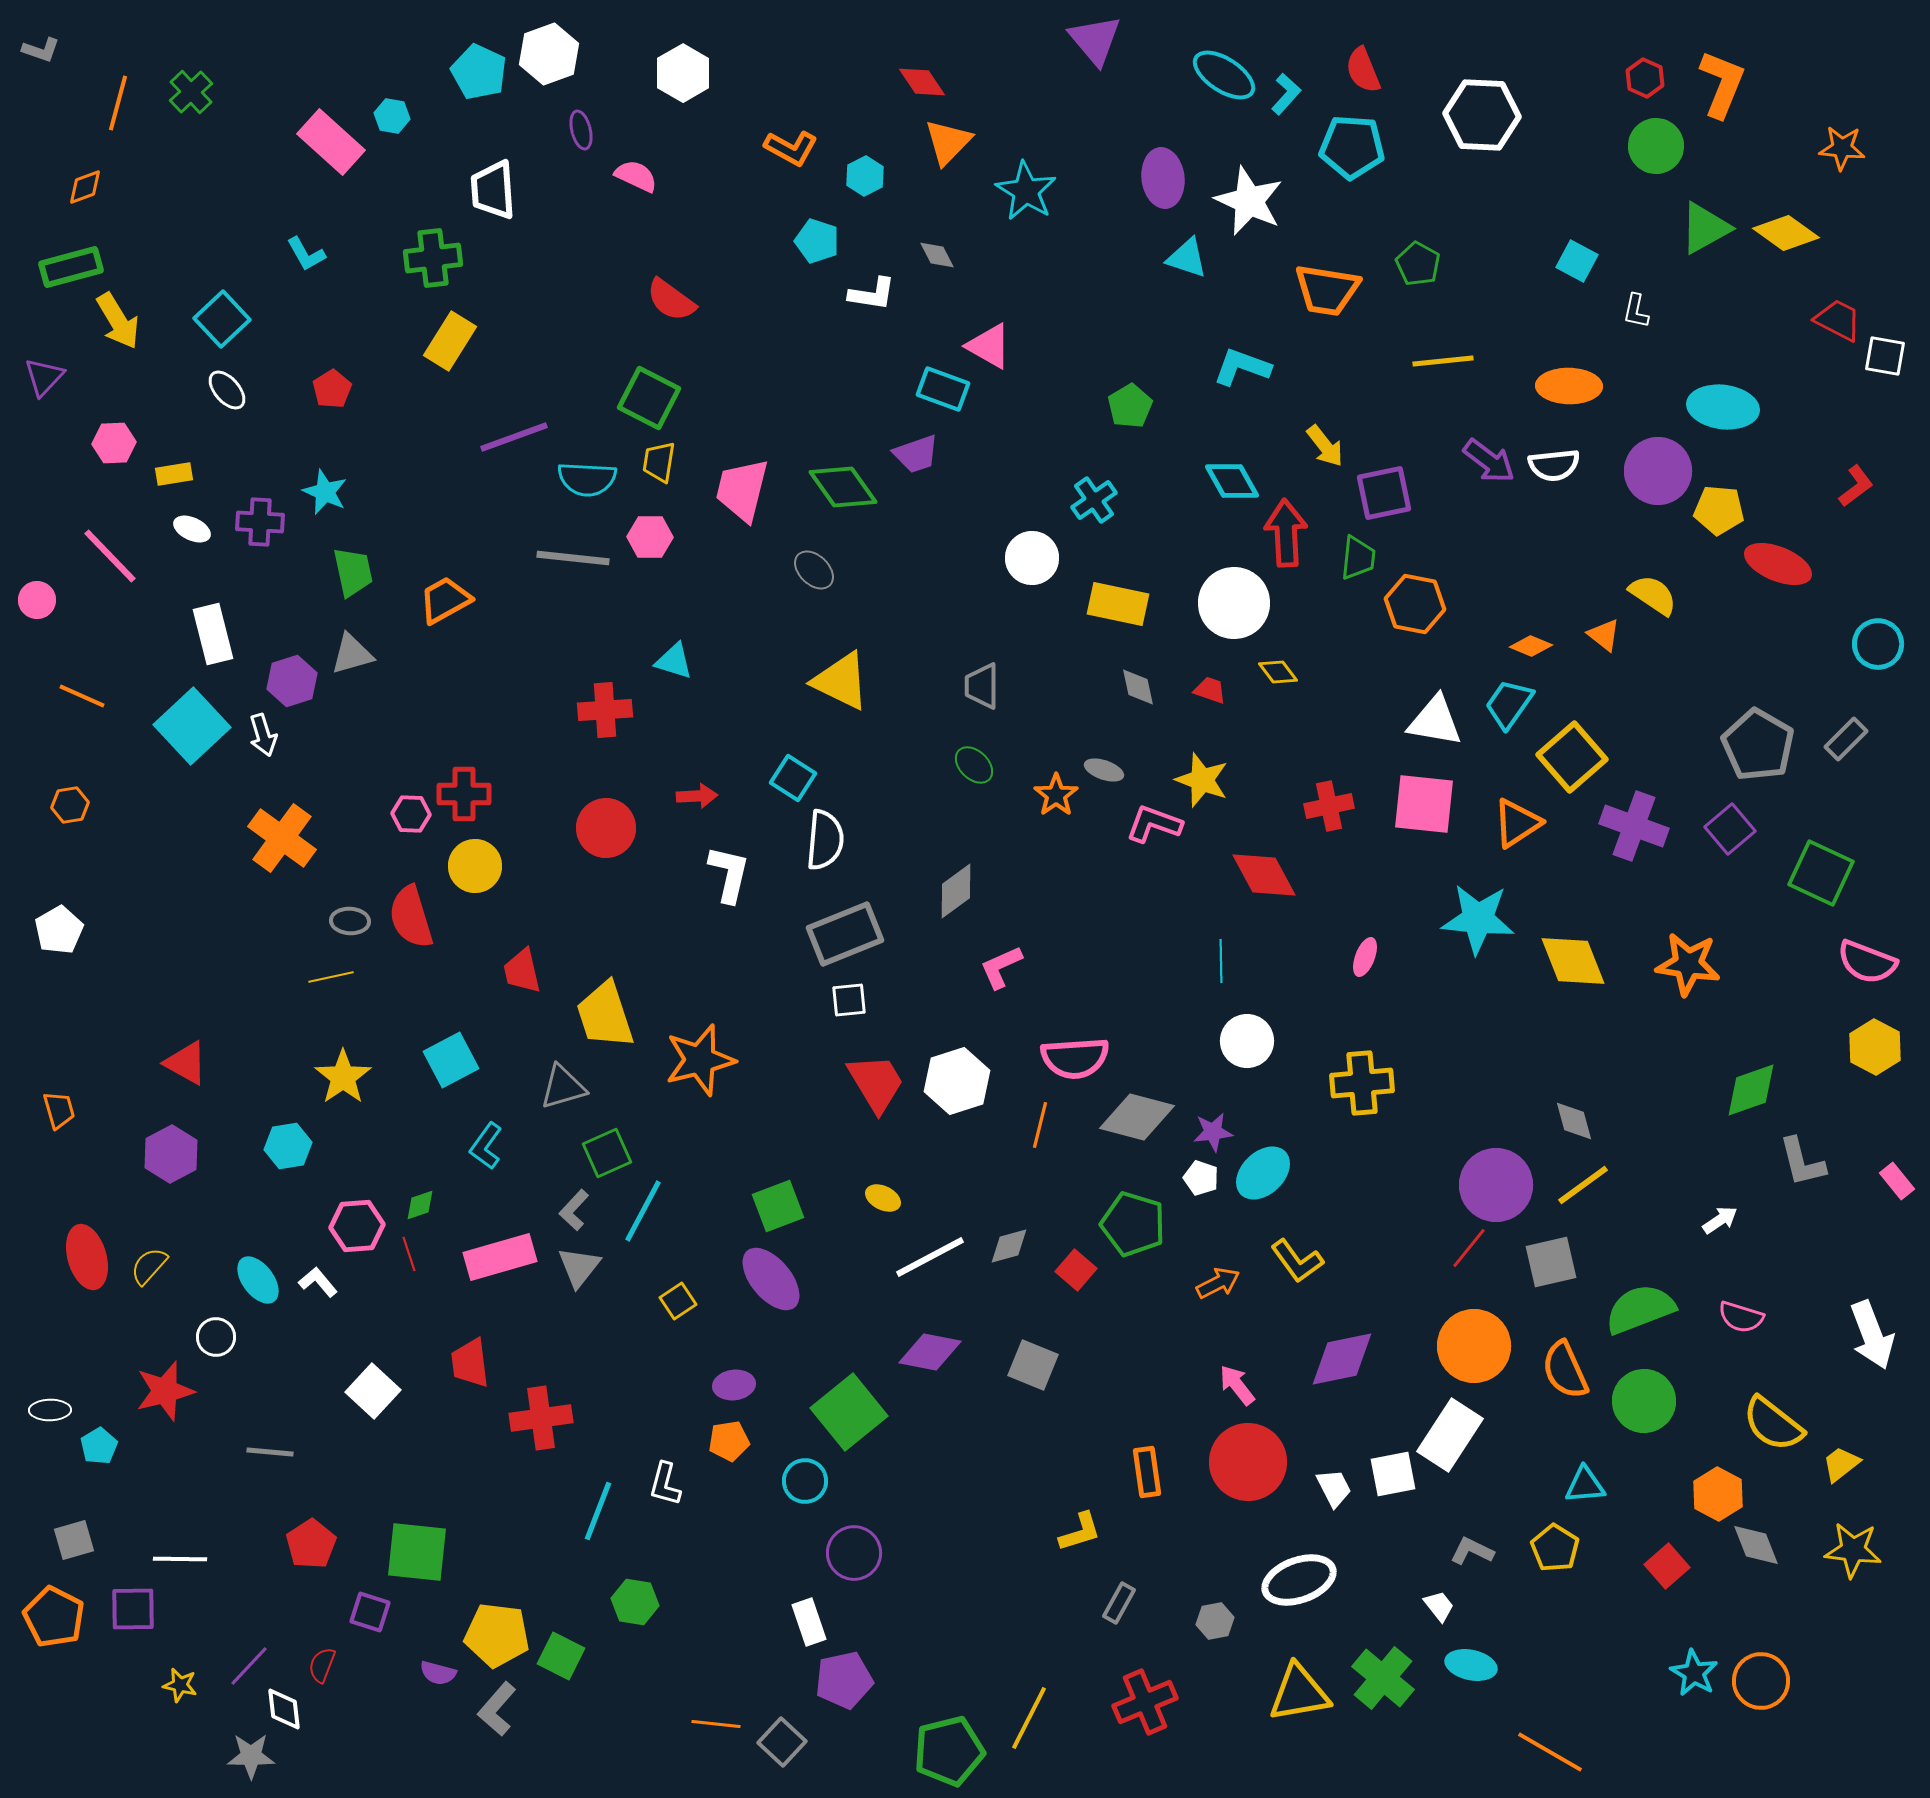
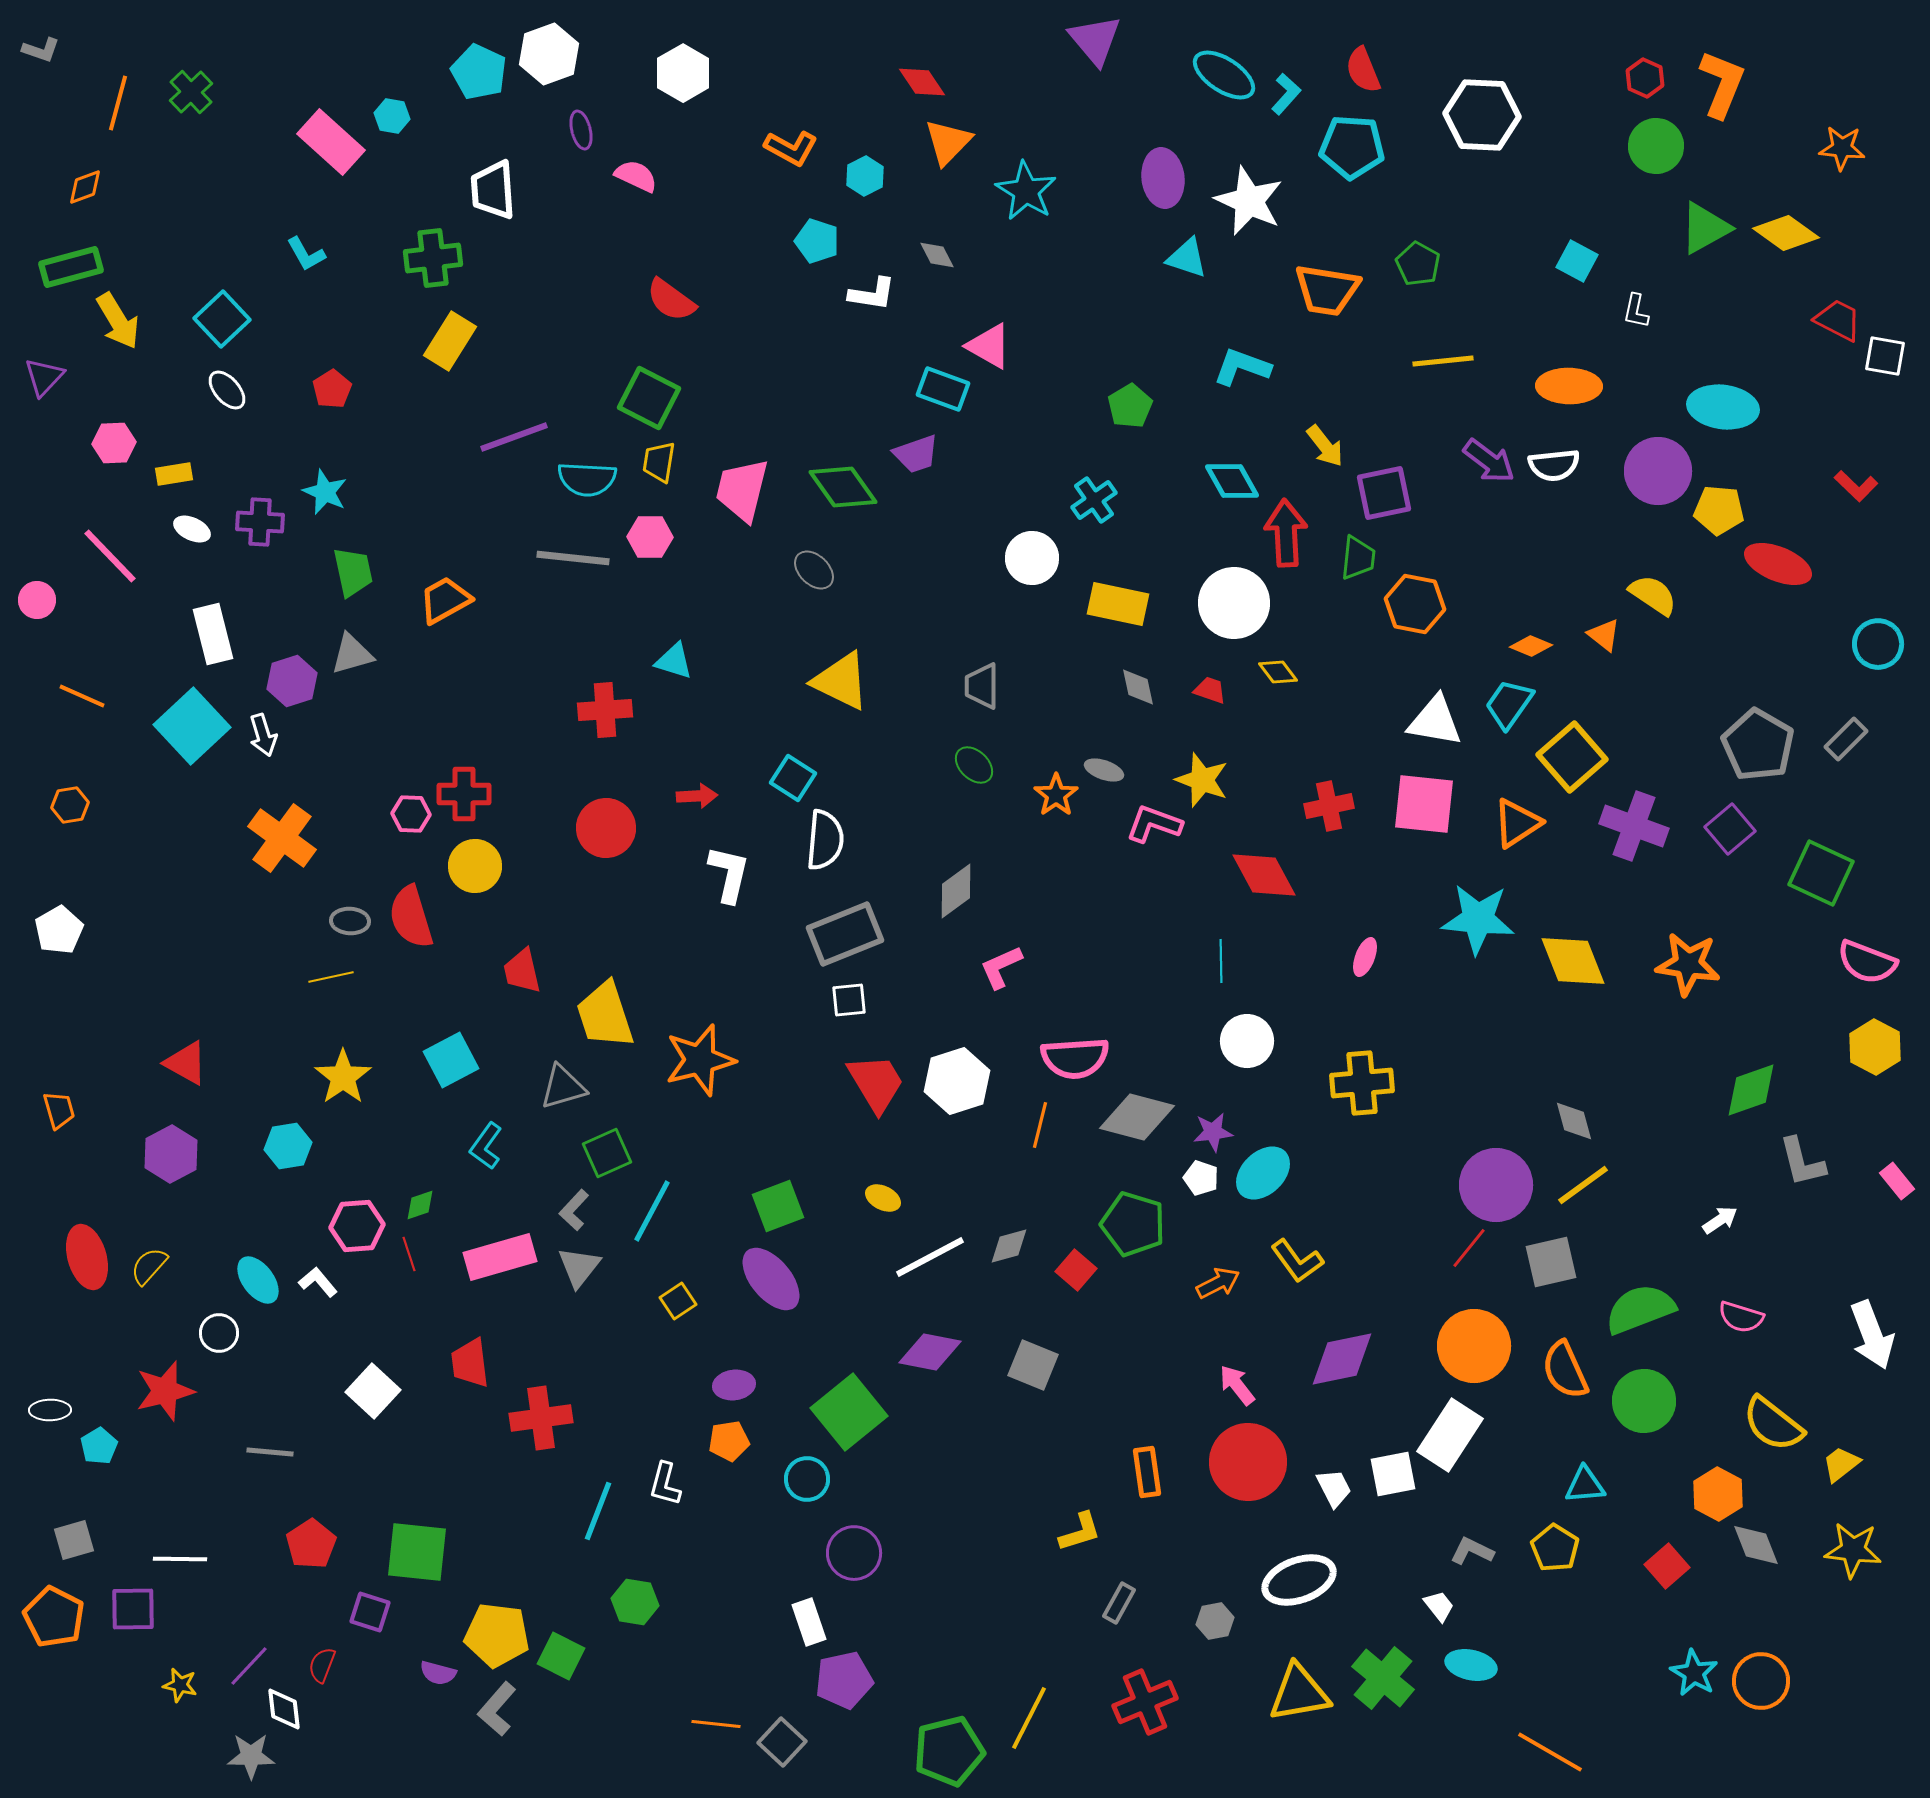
red L-shape at (1856, 486): rotated 81 degrees clockwise
cyan line at (643, 1211): moved 9 px right
white circle at (216, 1337): moved 3 px right, 4 px up
cyan circle at (805, 1481): moved 2 px right, 2 px up
